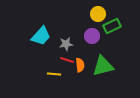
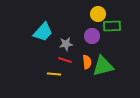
green rectangle: rotated 24 degrees clockwise
cyan trapezoid: moved 2 px right, 4 px up
red line: moved 2 px left
orange semicircle: moved 7 px right, 3 px up
